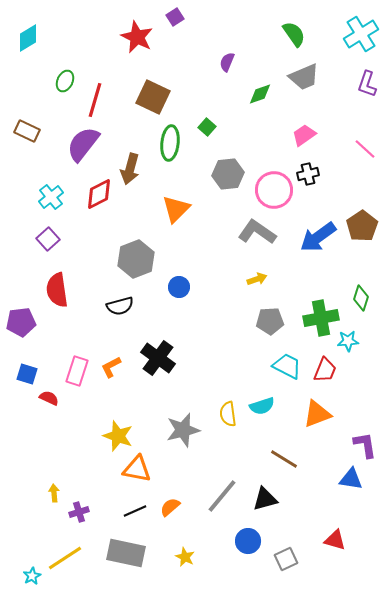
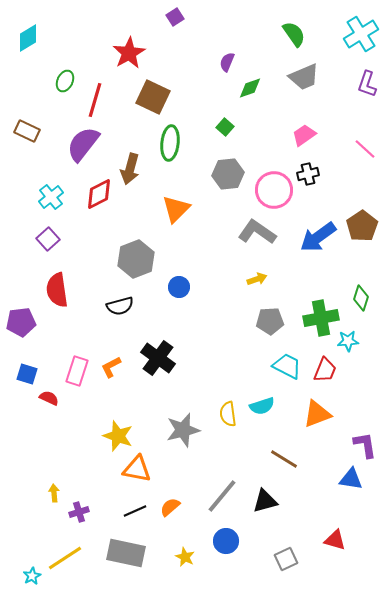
red star at (137, 37): moved 8 px left, 16 px down; rotated 16 degrees clockwise
green diamond at (260, 94): moved 10 px left, 6 px up
green square at (207, 127): moved 18 px right
black triangle at (265, 499): moved 2 px down
blue circle at (248, 541): moved 22 px left
